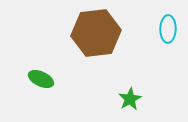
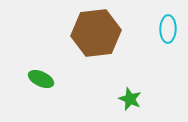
green star: rotated 20 degrees counterclockwise
